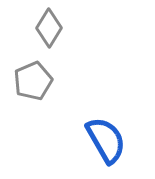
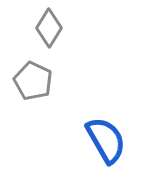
gray pentagon: rotated 24 degrees counterclockwise
